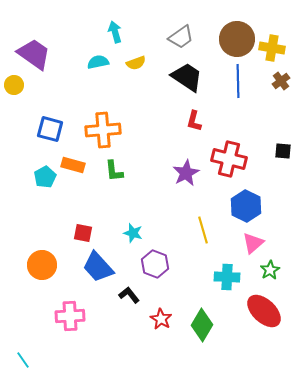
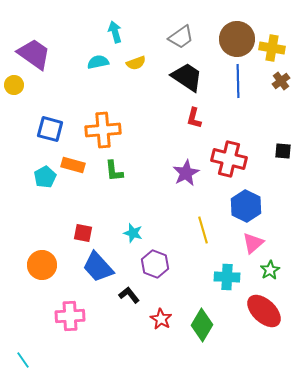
red L-shape: moved 3 px up
